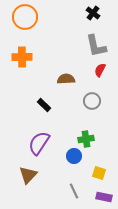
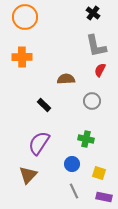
green cross: rotated 21 degrees clockwise
blue circle: moved 2 px left, 8 px down
